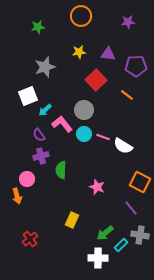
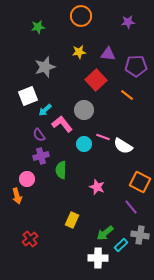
cyan circle: moved 10 px down
purple line: moved 1 px up
